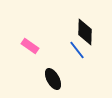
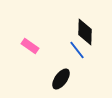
black ellipse: moved 8 px right; rotated 65 degrees clockwise
